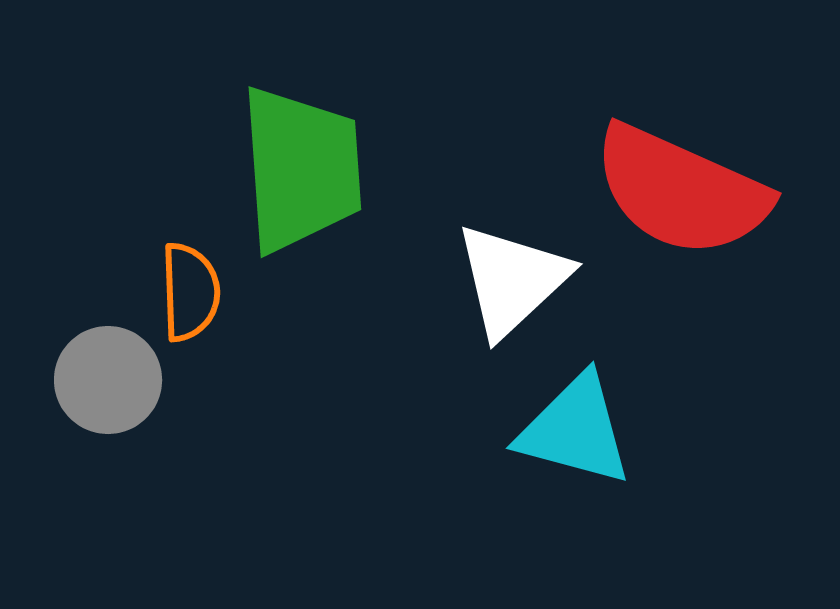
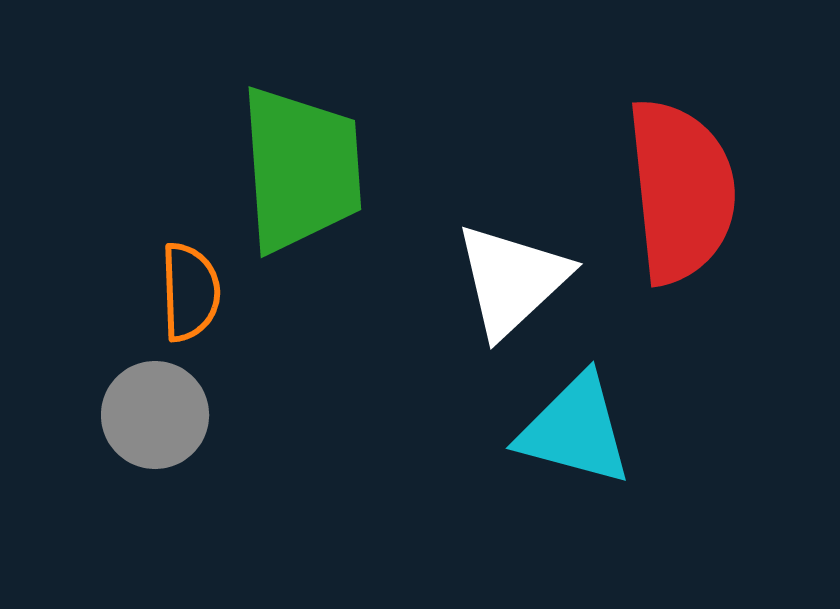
red semicircle: rotated 120 degrees counterclockwise
gray circle: moved 47 px right, 35 px down
